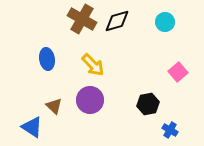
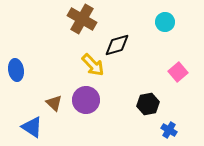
black diamond: moved 24 px down
blue ellipse: moved 31 px left, 11 px down
purple circle: moved 4 px left
brown triangle: moved 3 px up
blue cross: moved 1 px left
